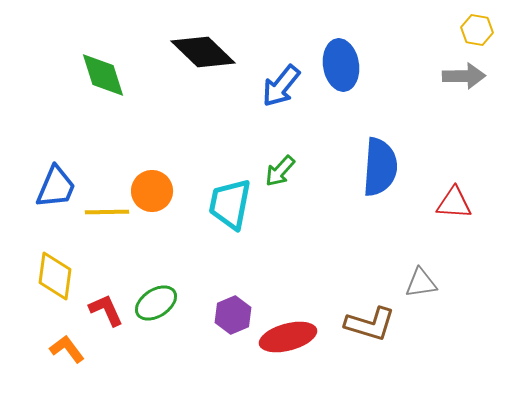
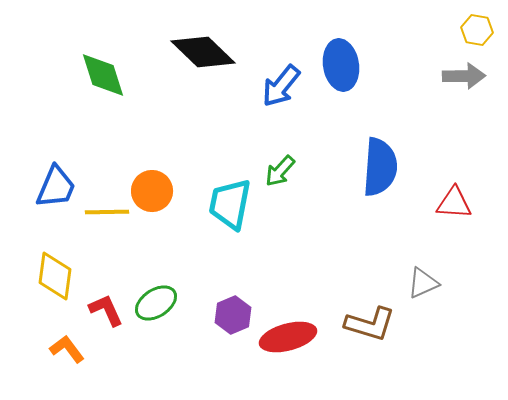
gray triangle: moved 2 px right; rotated 16 degrees counterclockwise
